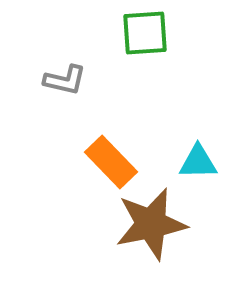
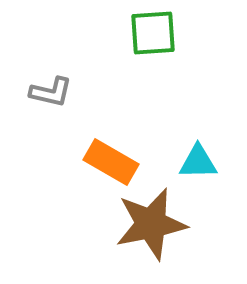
green square: moved 8 px right
gray L-shape: moved 14 px left, 12 px down
orange rectangle: rotated 16 degrees counterclockwise
